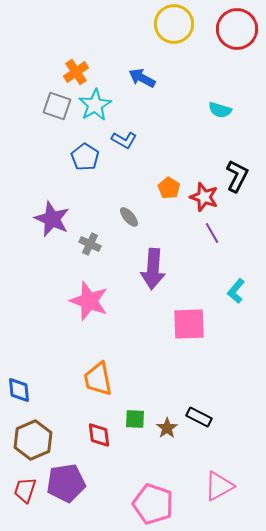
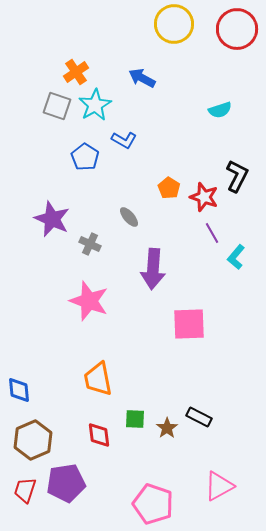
cyan semicircle: rotated 35 degrees counterclockwise
cyan L-shape: moved 34 px up
